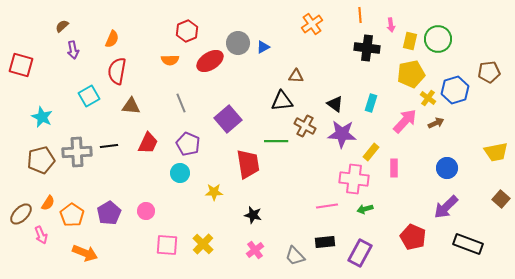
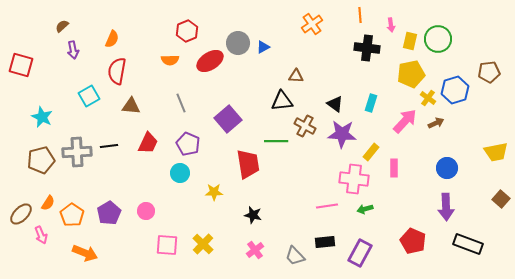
purple arrow at (446, 207): rotated 48 degrees counterclockwise
red pentagon at (413, 237): moved 4 px down
